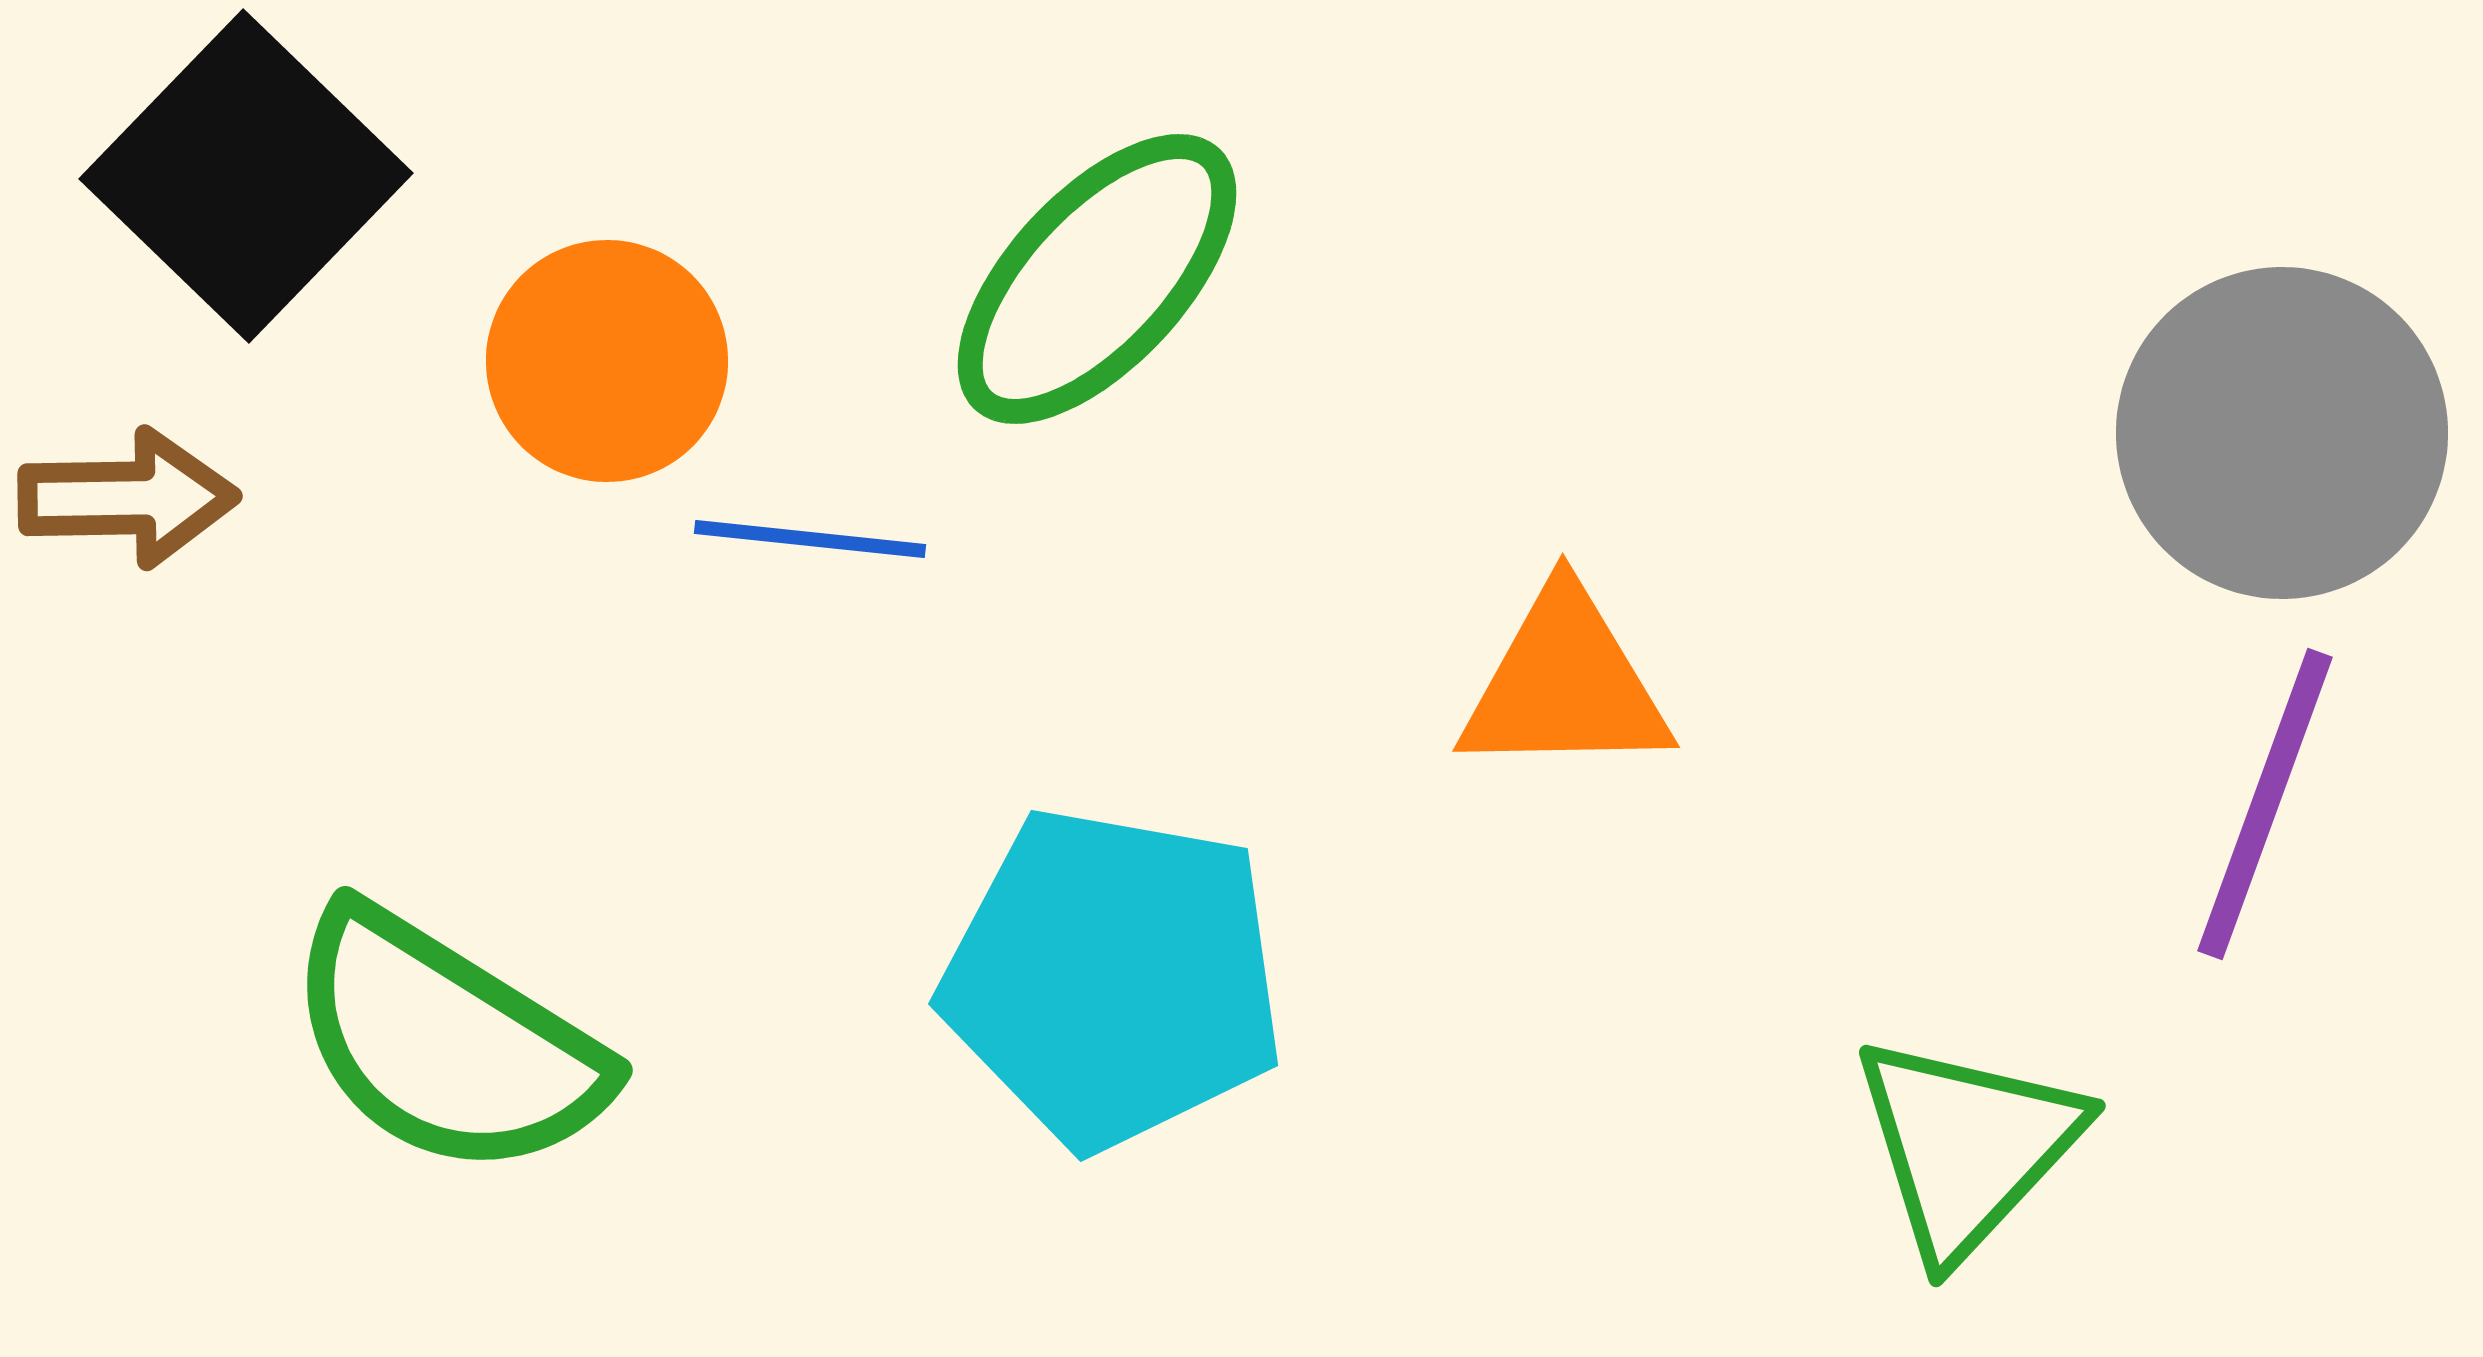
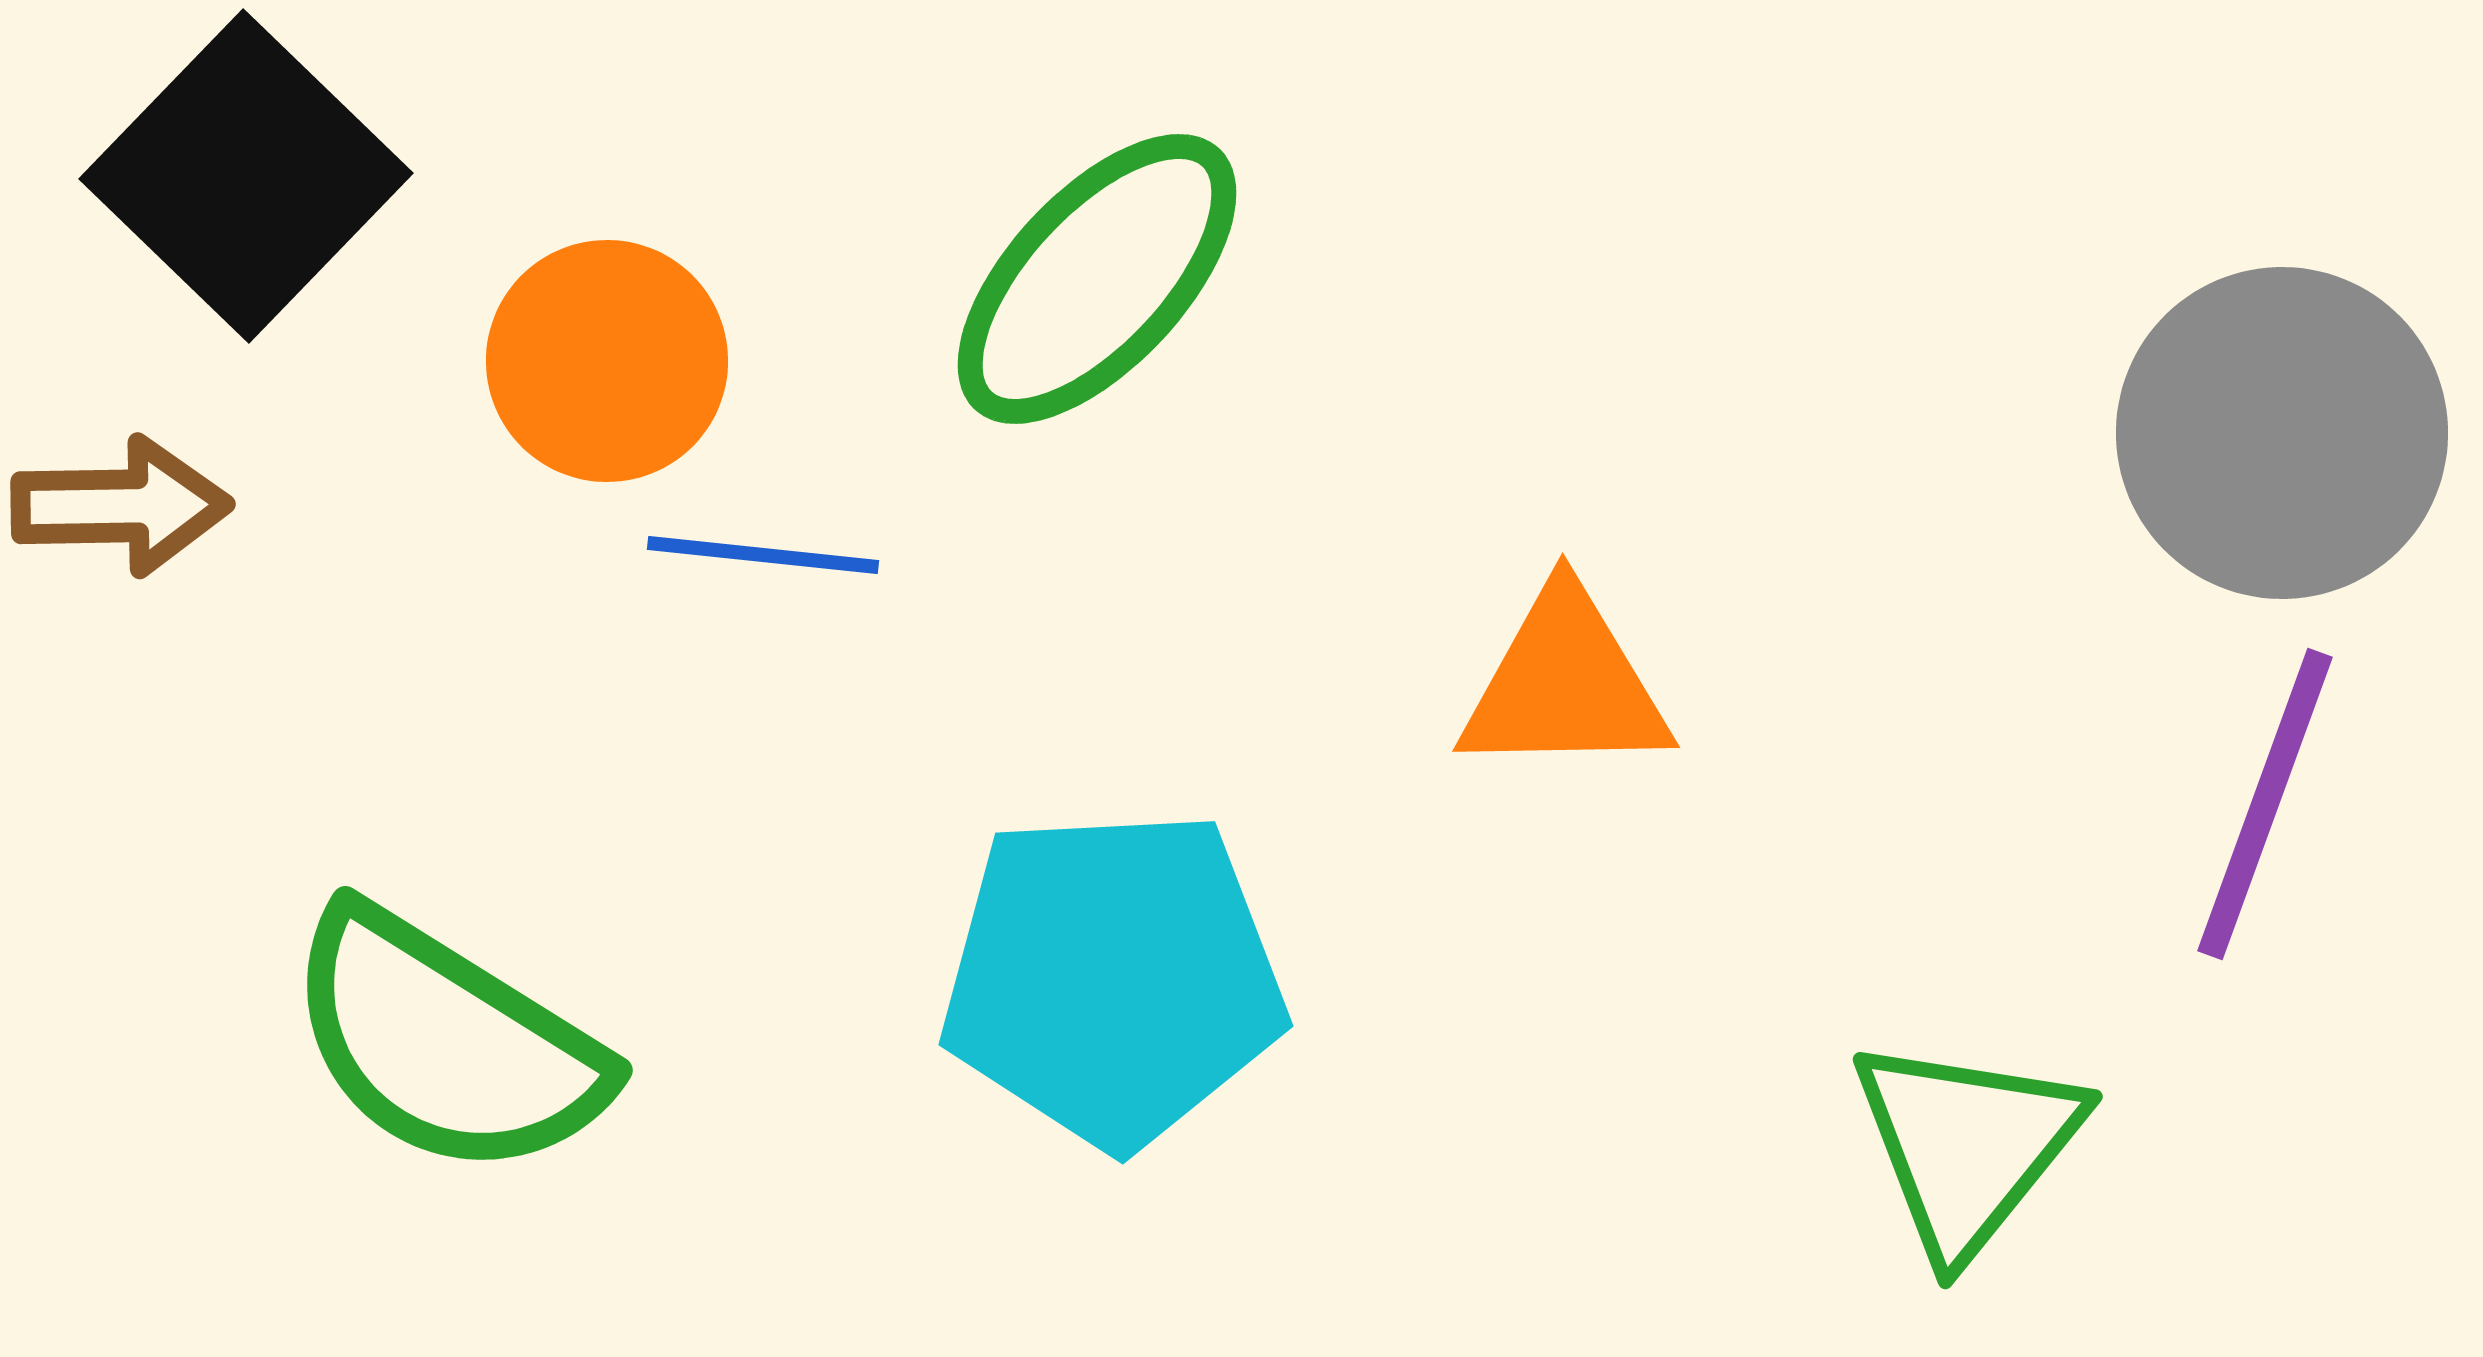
brown arrow: moved 7 px left, 8 px down
blue line: moved 47 px left, 16 px down
cyan pentagon: rotated 13 degrees counterclockwise
green triangle: rotated 4 degrees counterclockwise
